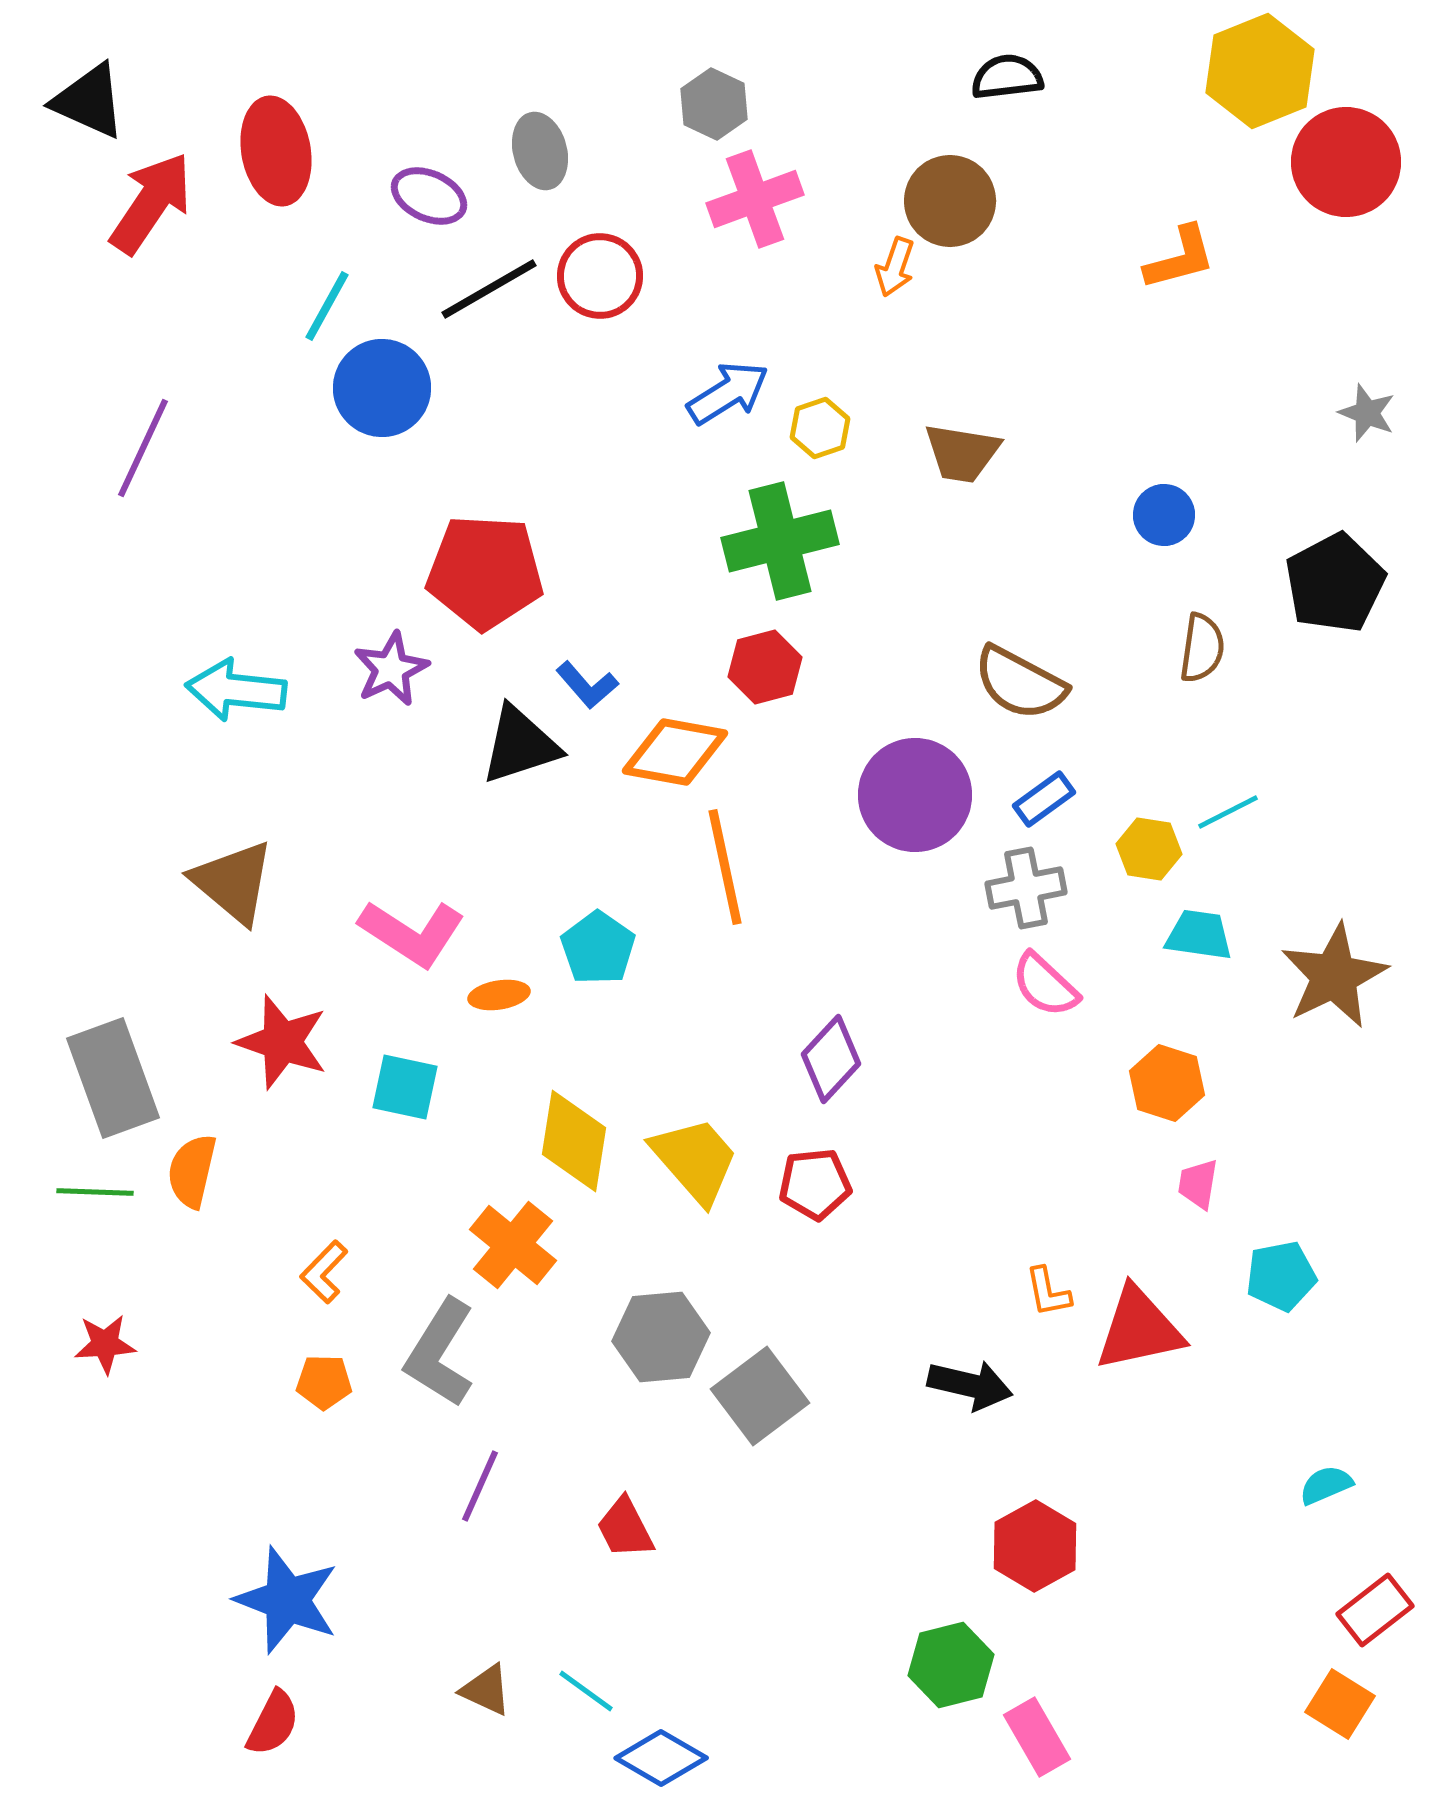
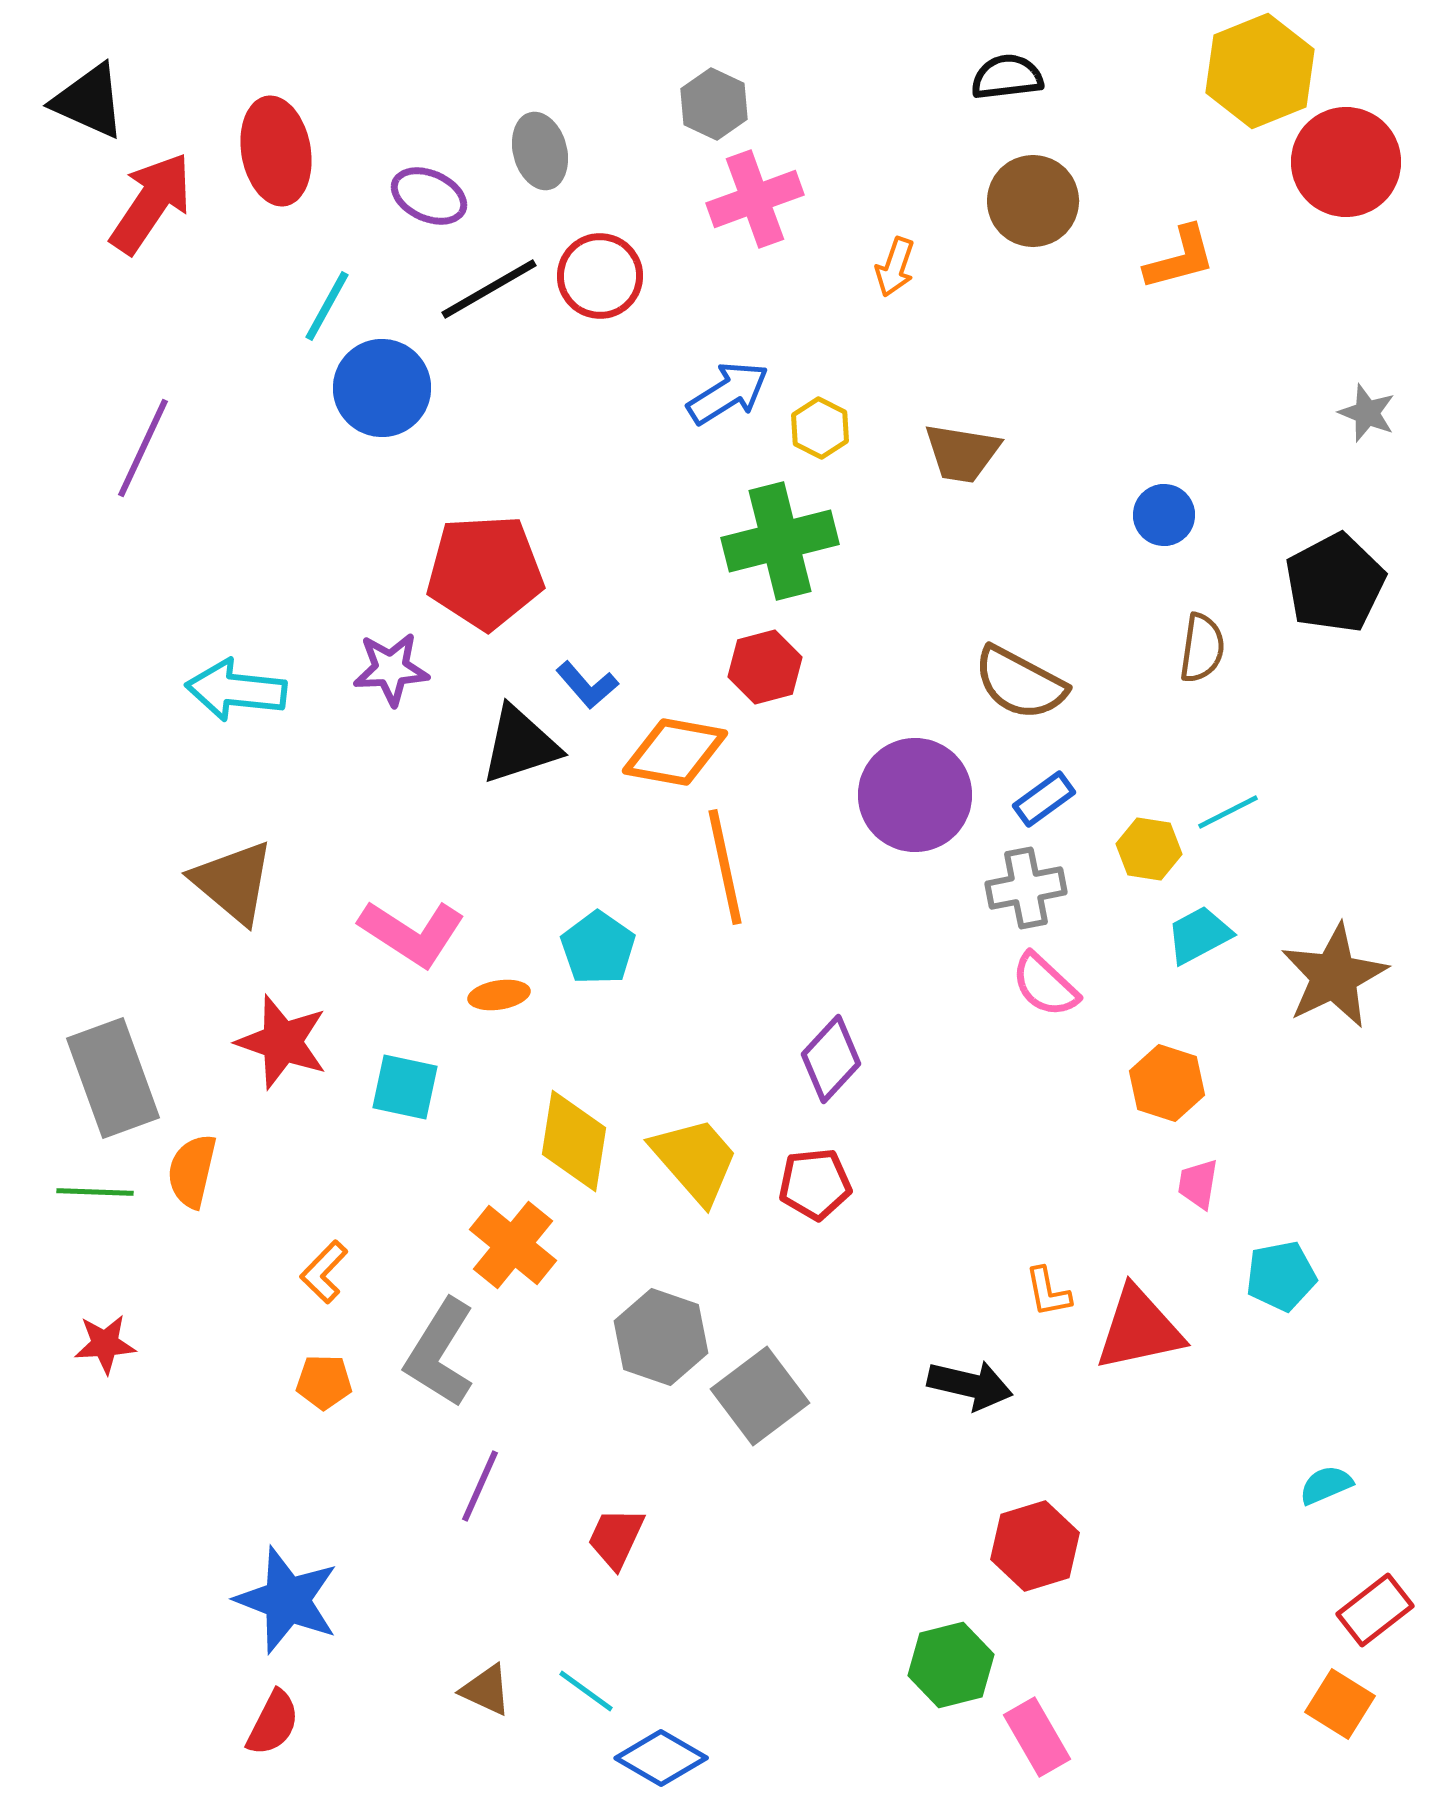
brown circle at (950, 201): moved 83 px right
yellow hexagon at (820, 428): rotated 14 degrees counterclockwise
red pentagon at (485, 572): rotated 6 degrees counterclockwise
purple star at (391, 669): rotated 22 degrees clockwise
cyan trapezoid at (1199, 935): rotated 36 degrees counterclockwise
gray hexagon at (661, 1337): rotated 24 degrees clockwise
red trapezoid at (625, 1528): moved 9 px left, 10 px down; rotated 52 degrees clockwise
red hexagon at (1035, 1546): rotated 12 degrees clockwise
